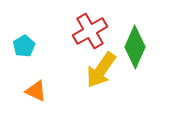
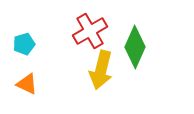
cyan pentagon: moved 2 px up; rotated 15 degrees clockwise
yellow arrow: rotated 21 degrees counterclockwise
orange triangle: moved 9 px left, 7 px up
